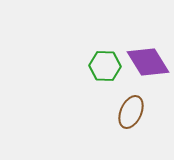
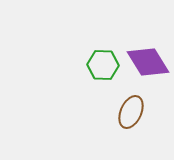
green hexagon: moved 2 px left, 1 px up
